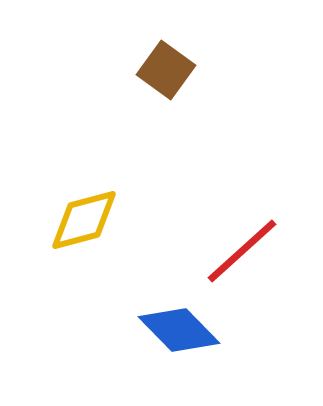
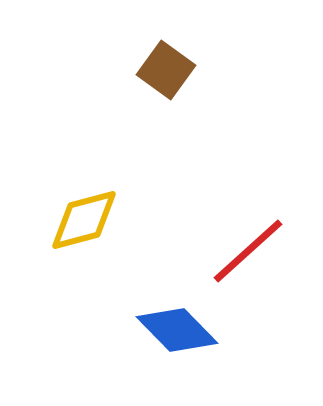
red line: moved 6 px right
blue diamond: moved 2 px left
